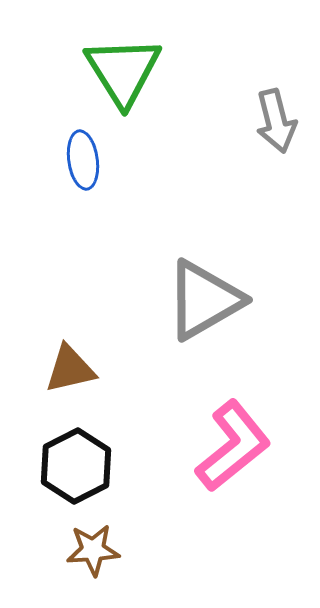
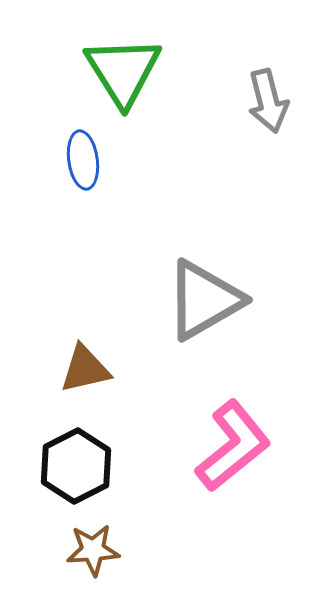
gray arrow: moved 8 px left, 20 px up
brown triangle: moved 15 px right
